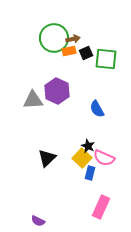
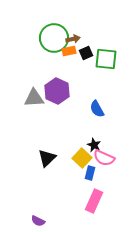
gray triangle: moved 1 px right, 2 px up
black star: moved 6 px right, 1 px up
pink rectangle: moved 7 px left, 6 px up
